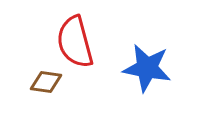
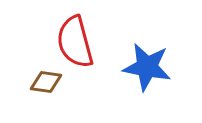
blue star: moved 1 px up
